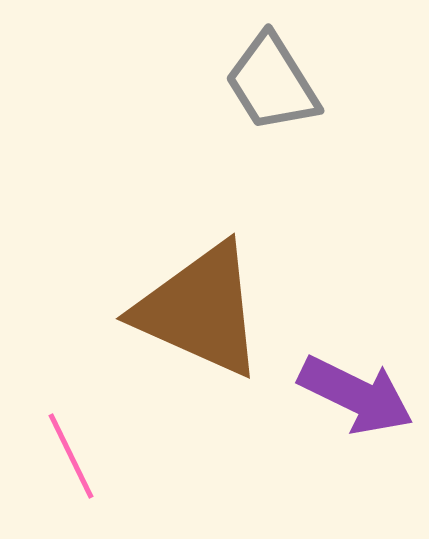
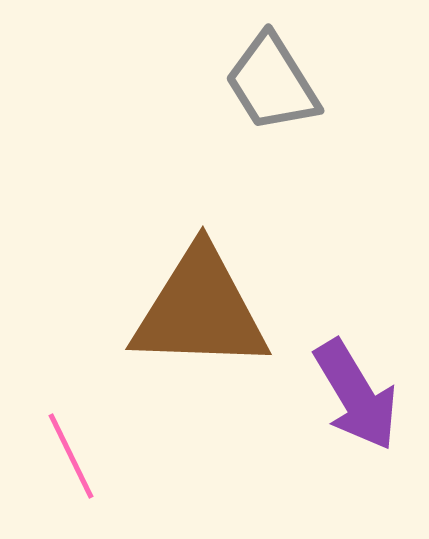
brown triangle: rotated 22 degrees counterclockwise
purple arrow: rotated 33 degrees clockwise
